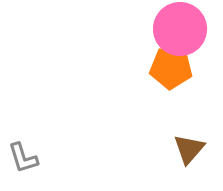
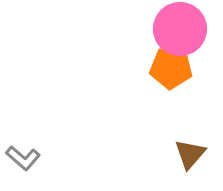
brown triangle: moved 1 px right, 5 px down
gray L-shape: rotated 32 degrees counterclockwise
